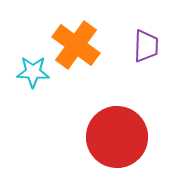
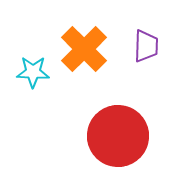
orange cross: moved 8 px right, 4 px down; rotated 9 degrees clockwise
red circle: moved 1 px right, 1 px up
